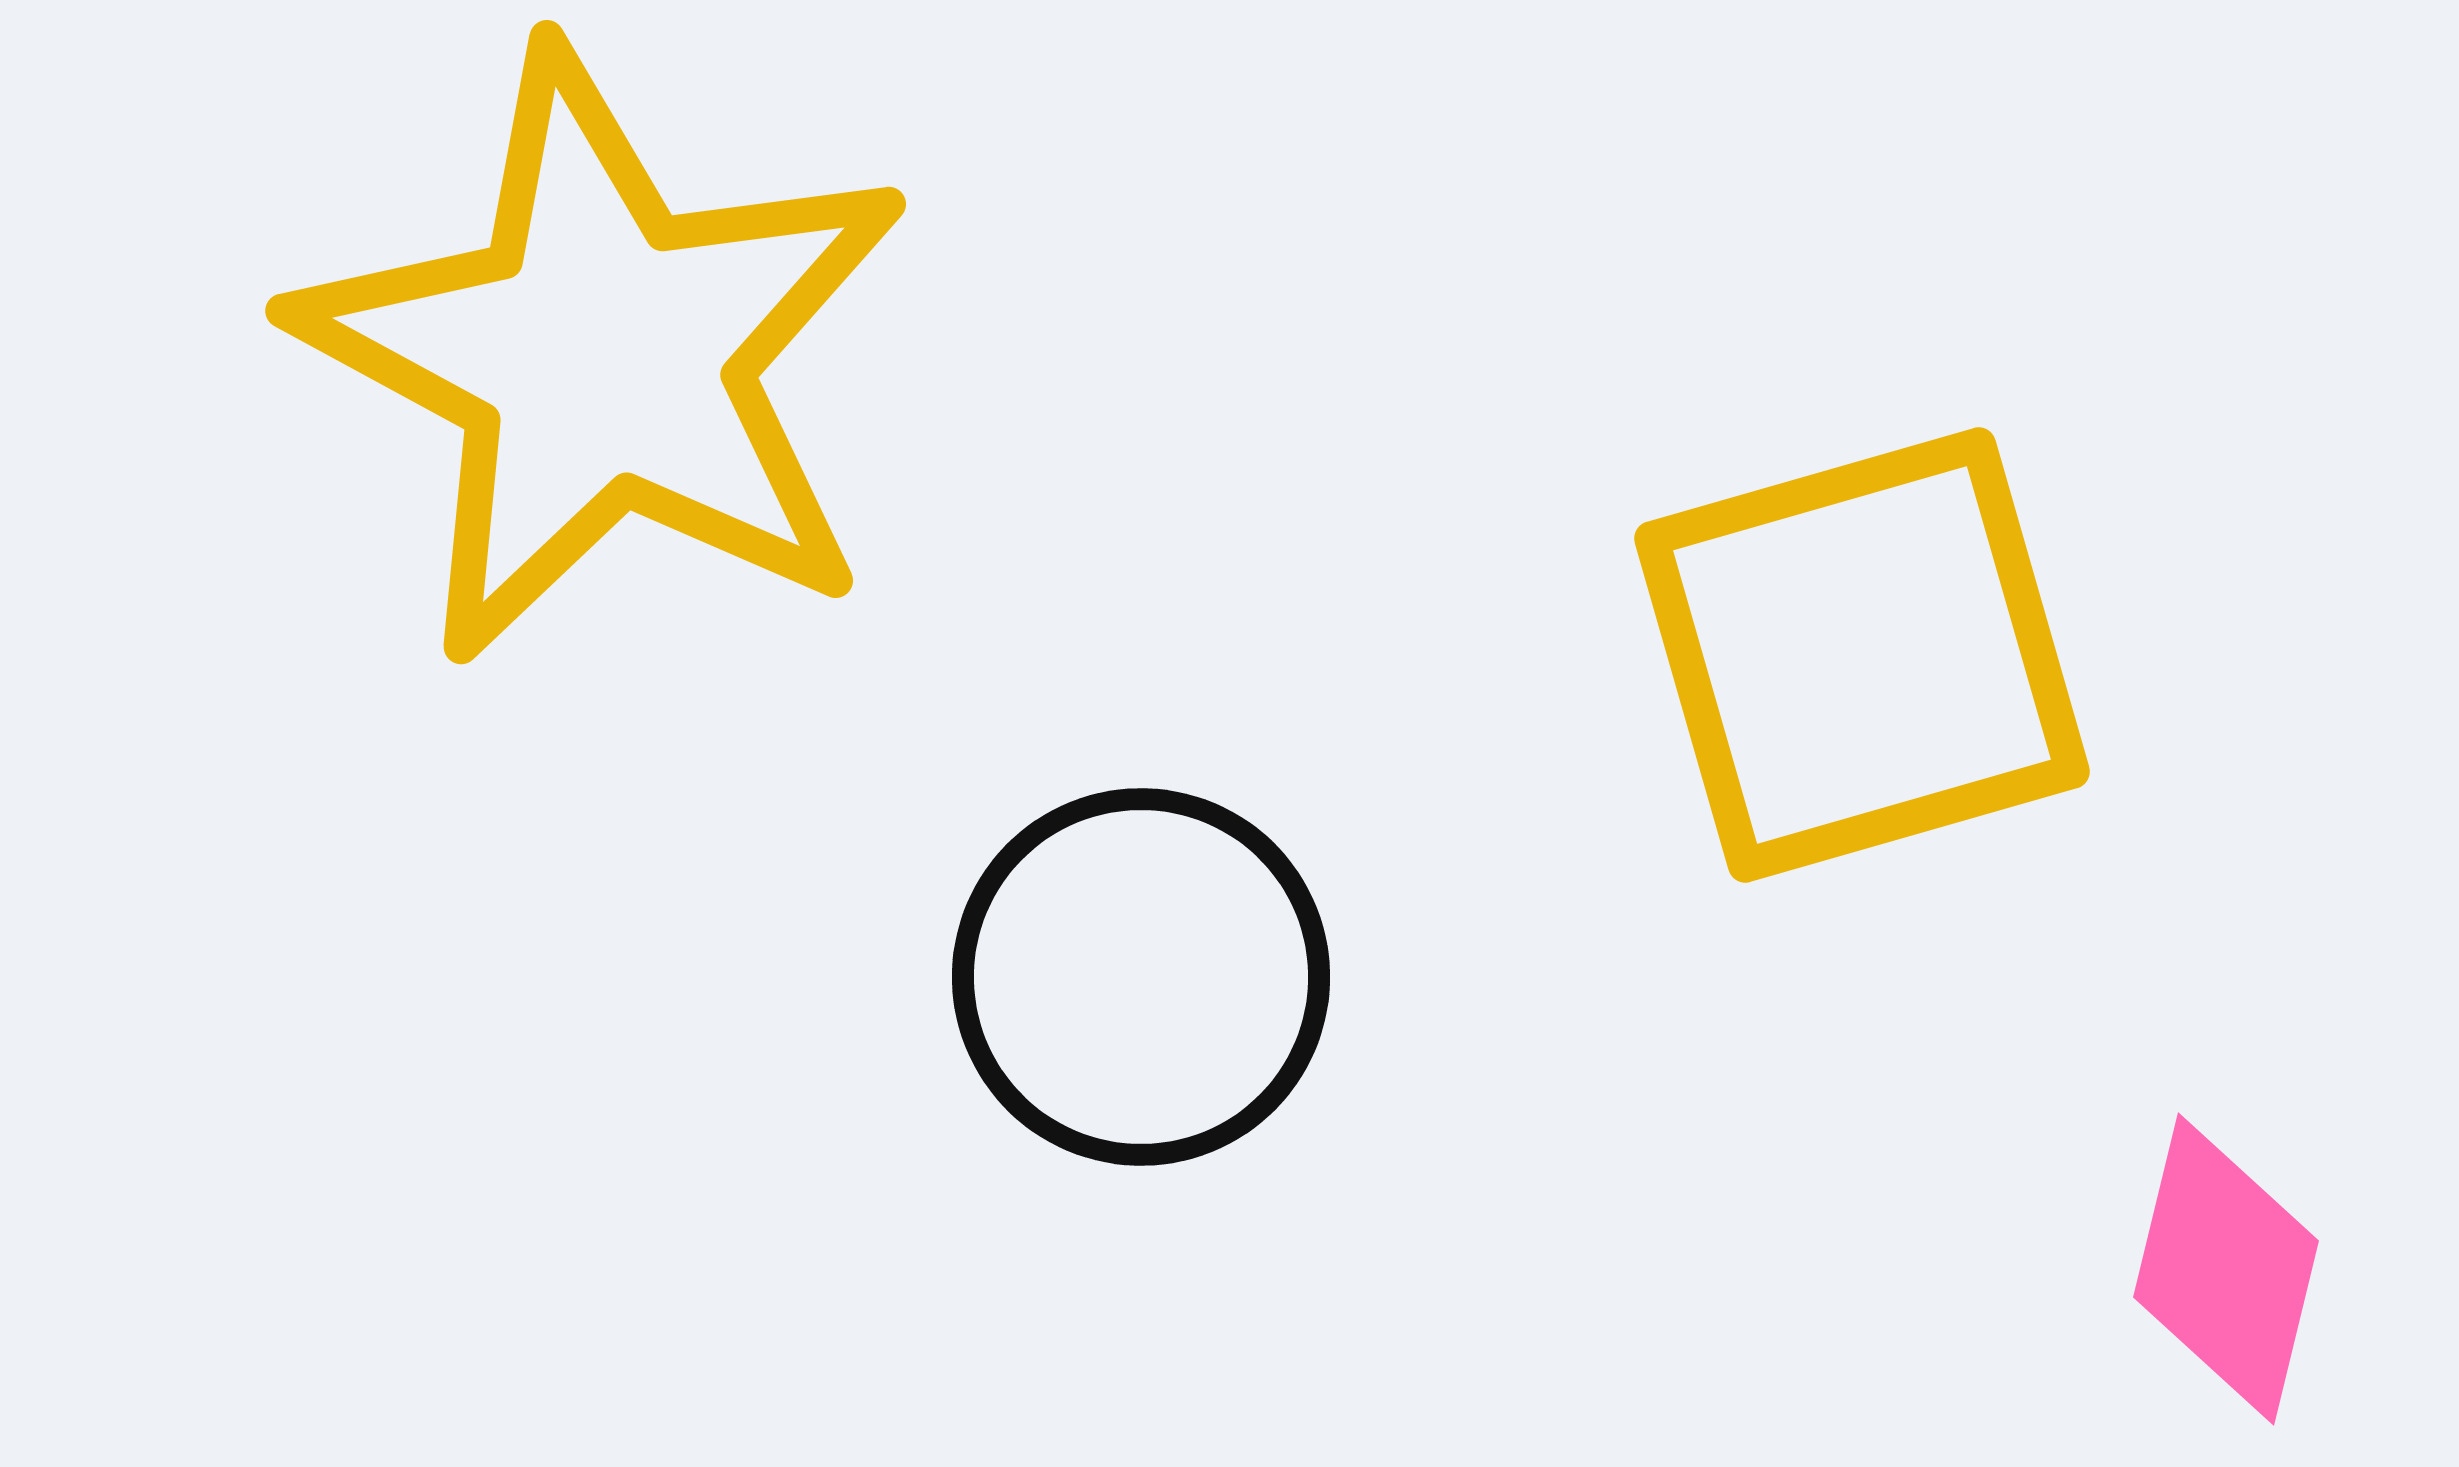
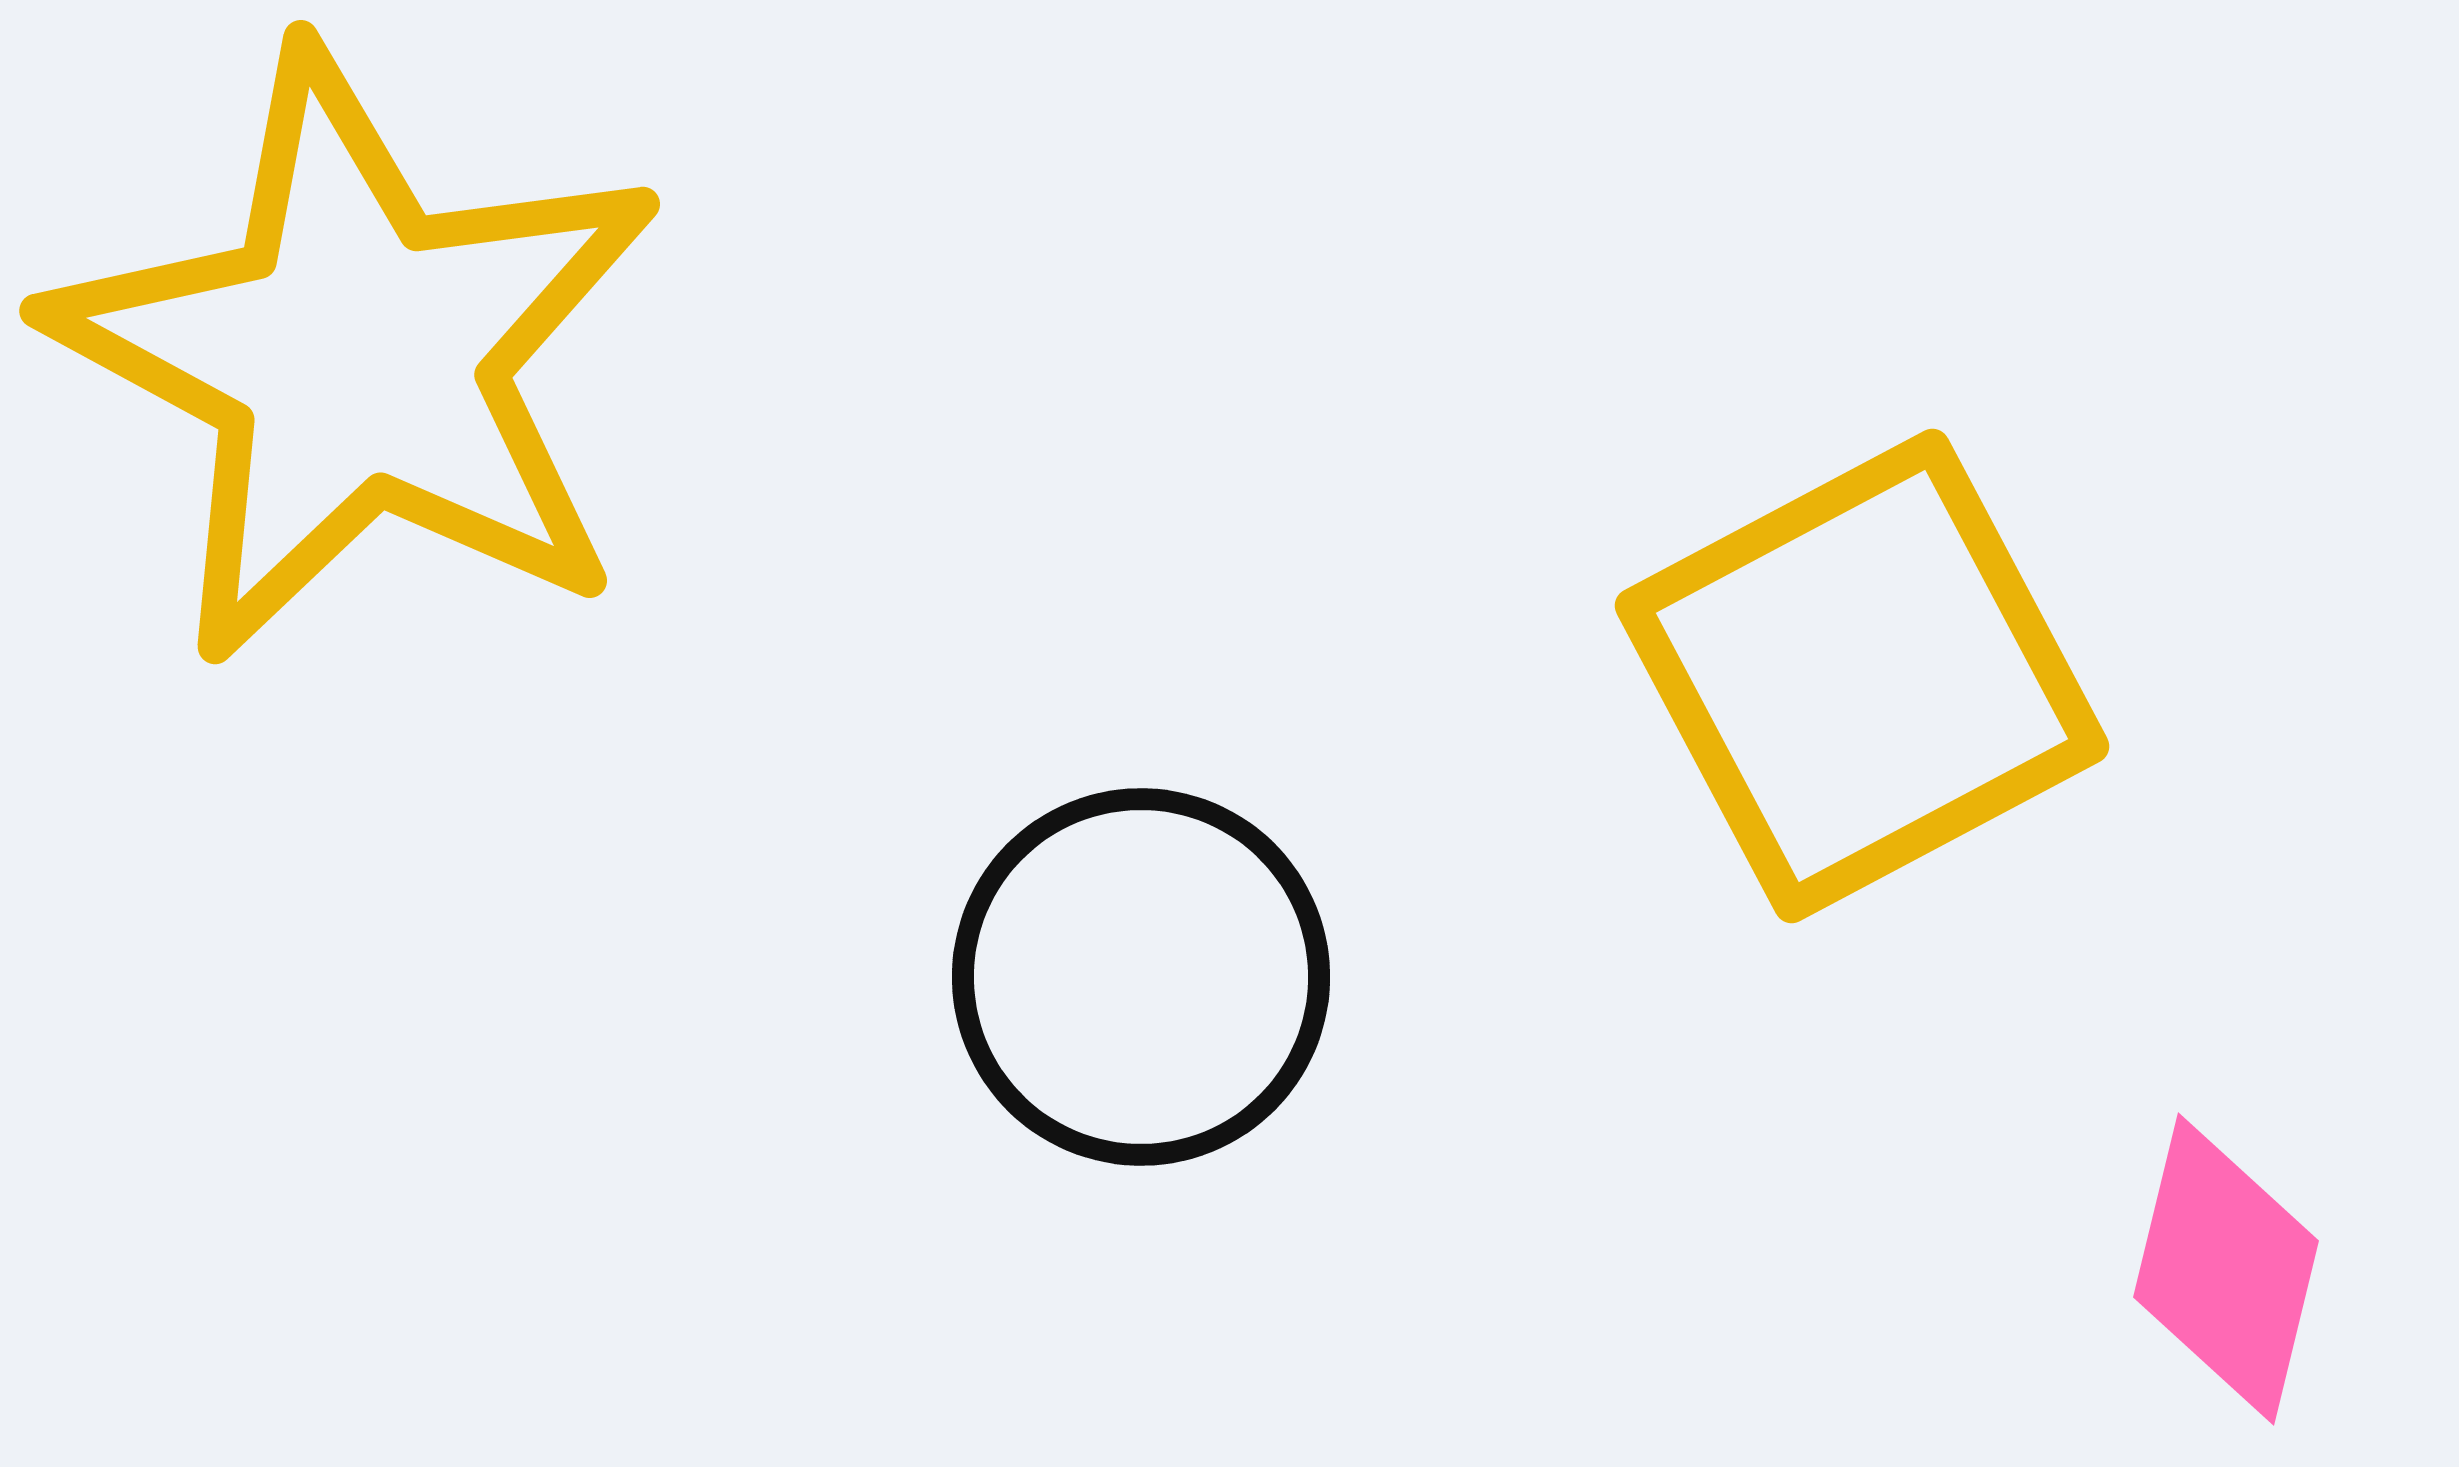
yellow star: moved 246 px left
yellow square: moved 21 px down; rotated 12 degrees counterclockwise
